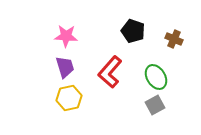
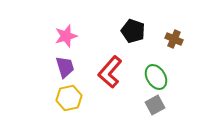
pink star: rotated 20 degrees counterclockwise
